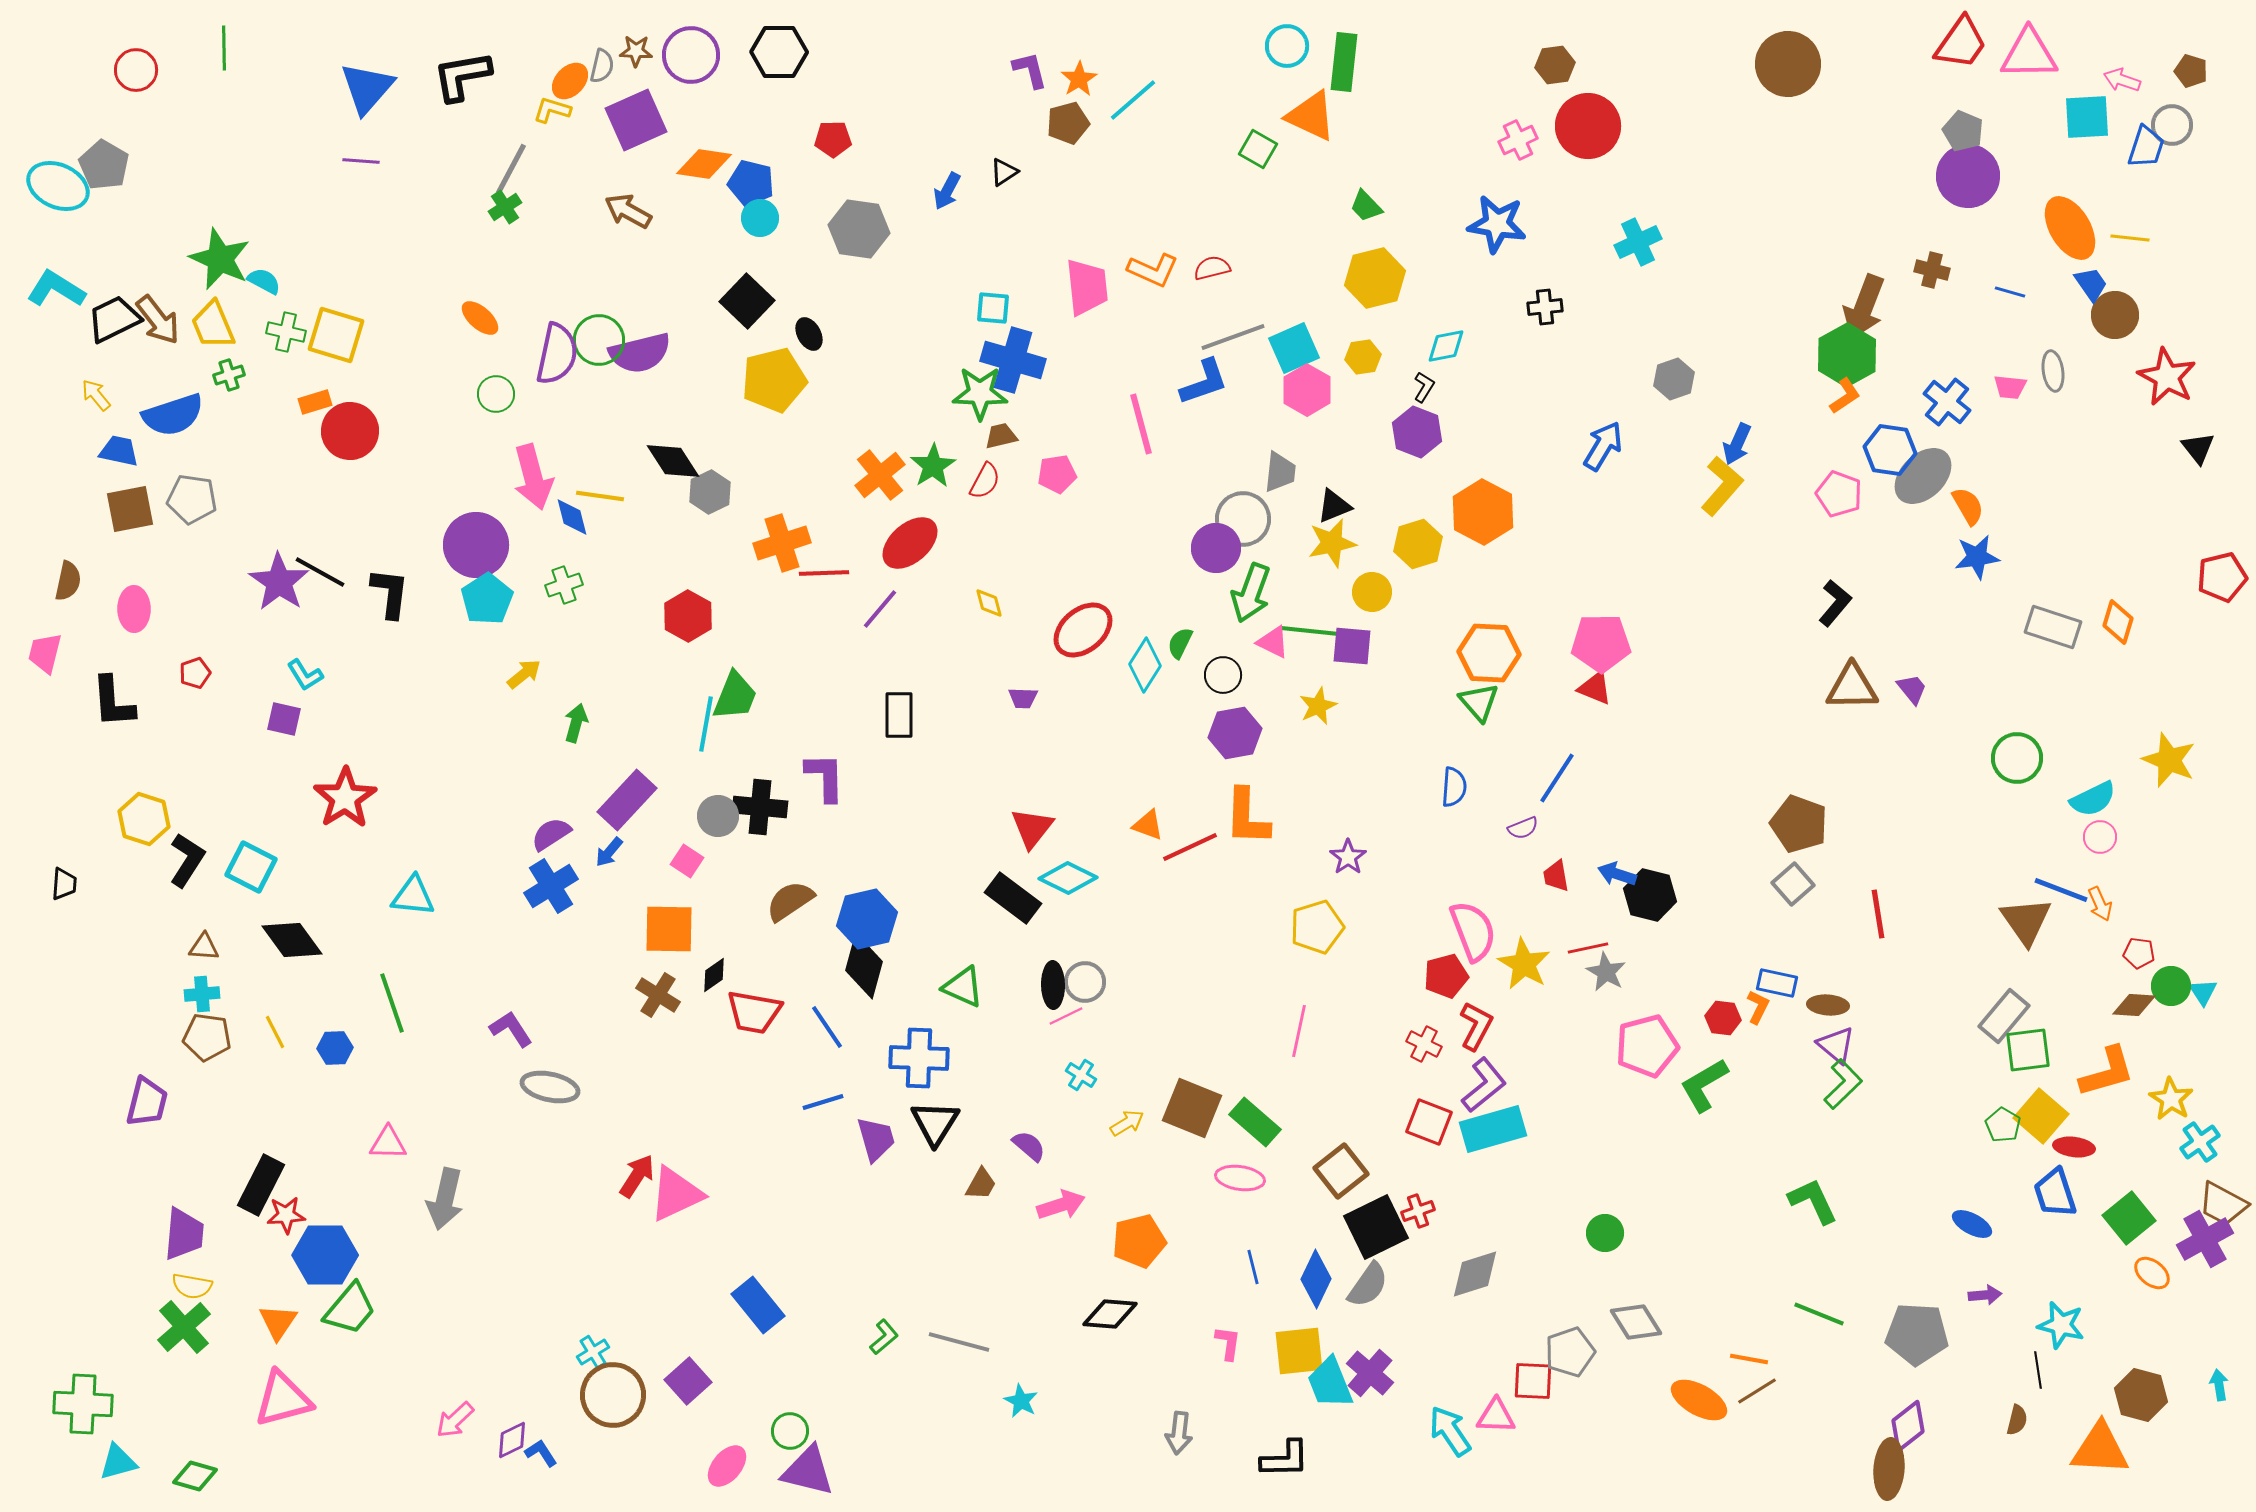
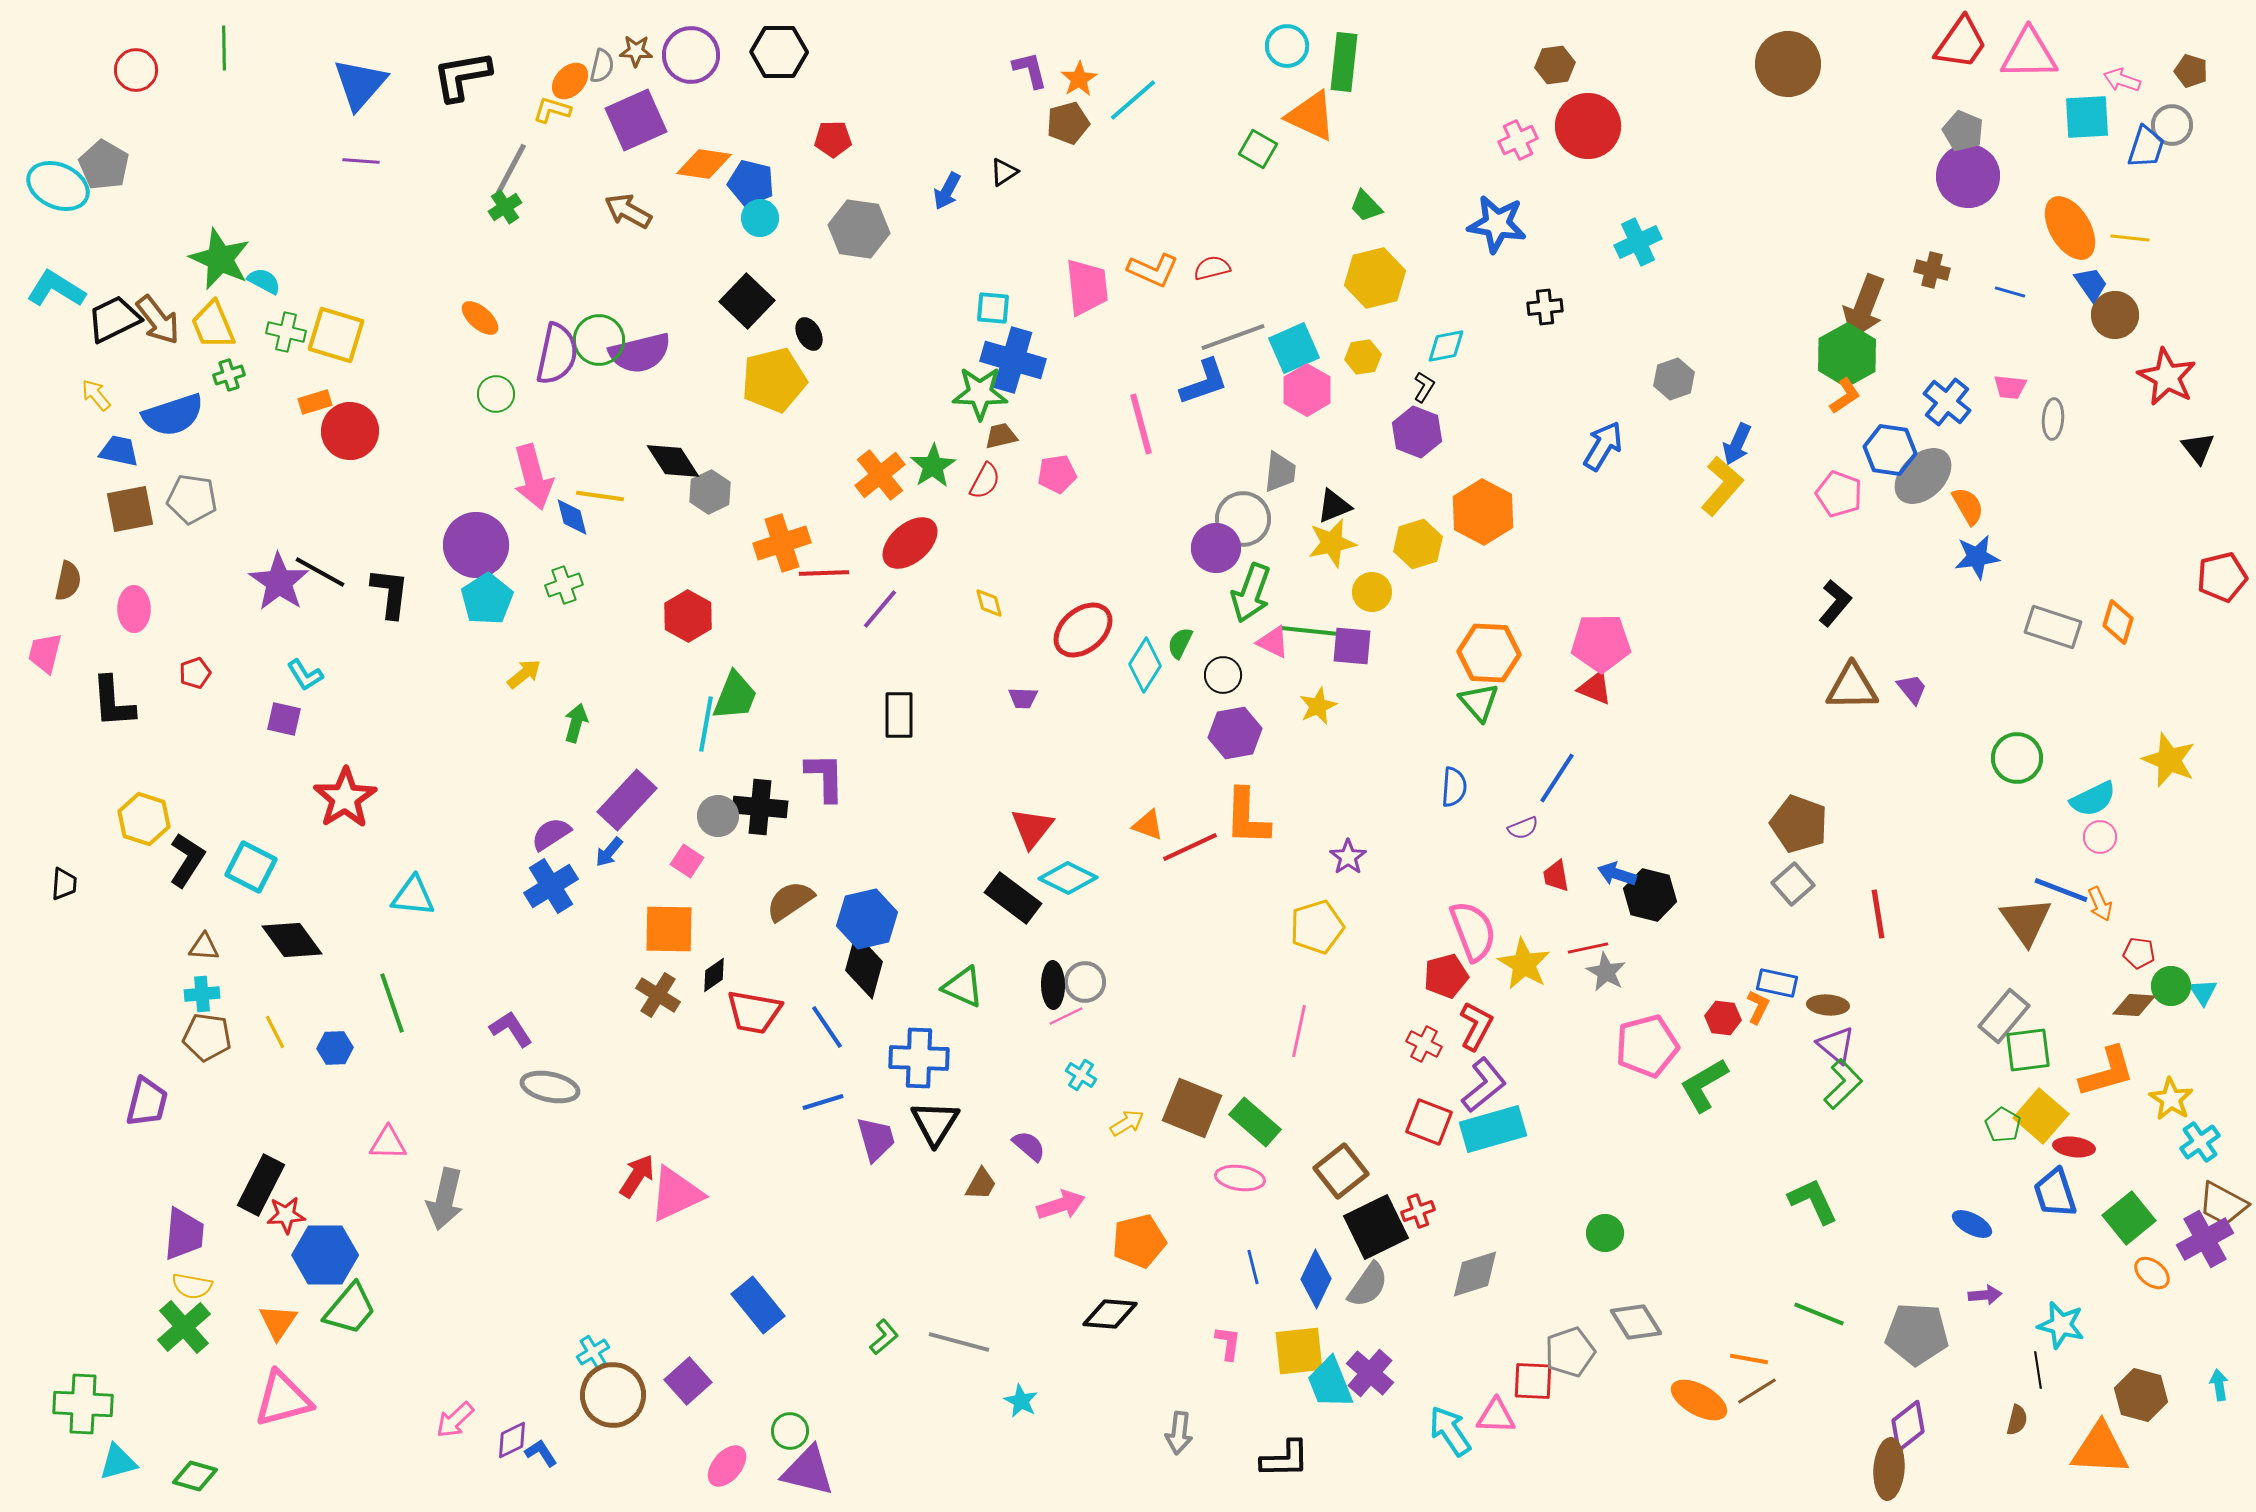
blue triangle at (367, 88): moved 7 px left, 4 px up
gray ellipse at (2053, 371): moved 48 px down; rotated 12 degrees clockwise
